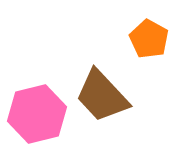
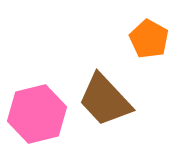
brown trapezoid: moved 3 px right, 4 px down
